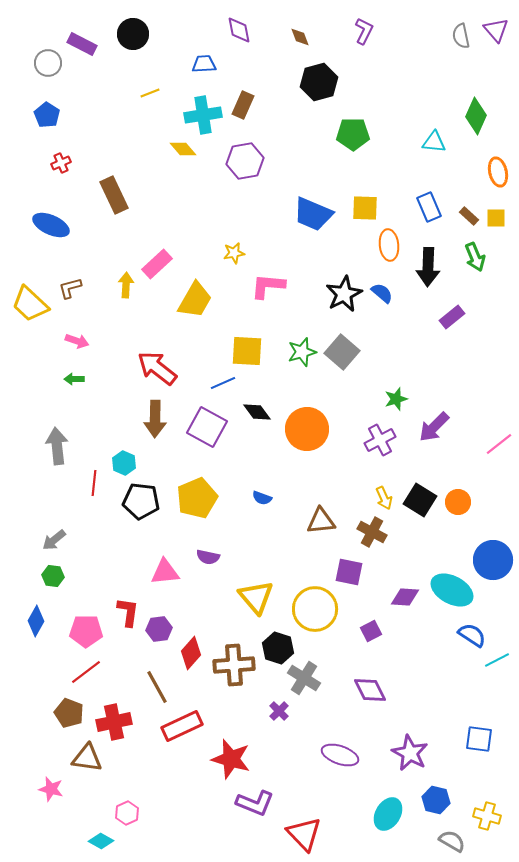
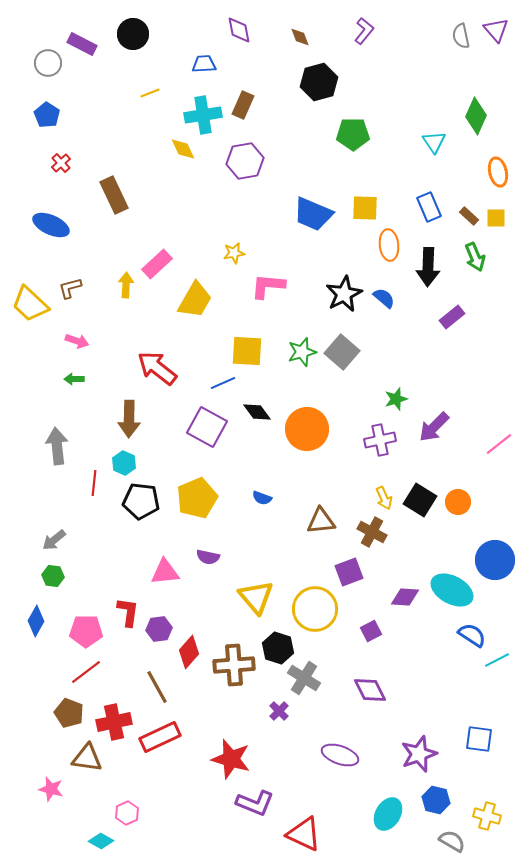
purple L-shape at (364, 31): rotated 12 degrees clockwise
cyan triangle at (434, 142): rotated 50 degrees clockwise
yellow diamond at (183, 149): rotated 16 degrees clockwise
red cross at (61, 163): rotated 18 degrees counterclockwise
blue semicircle at (382, 293): moved 2 px right, 5 px down
brown arrow at (155, 419): moved 26 px left
purple cross at (380, 440): rotated 16 degrees clockwise
blue circle at (493, 560): moved 2 px right
purple square at (349, 572): rotated 32 degrees counterclockwise
red diamond at (191, 653): moved 2 px left, 1 px up
red rectangle at (182, 726): moved 22 px left, 11 px down
purple star at (410, 753): moved 9 px right, 1 px down; rotated 24 degrees clockwise
red triangle at (304, 834): rotated 21 degrees counterclockwise
